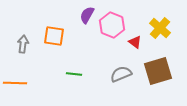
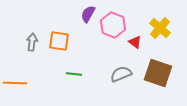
purple semicircle: moved 1 px right, 1 px up
pink hexagon: moved 1 px right
orange square: moved 5 px right, 5 px down
gray arrow: moved 9 px right, 2 px up
brown square: moved 2 px down; rotated 36 degrees clockwise
